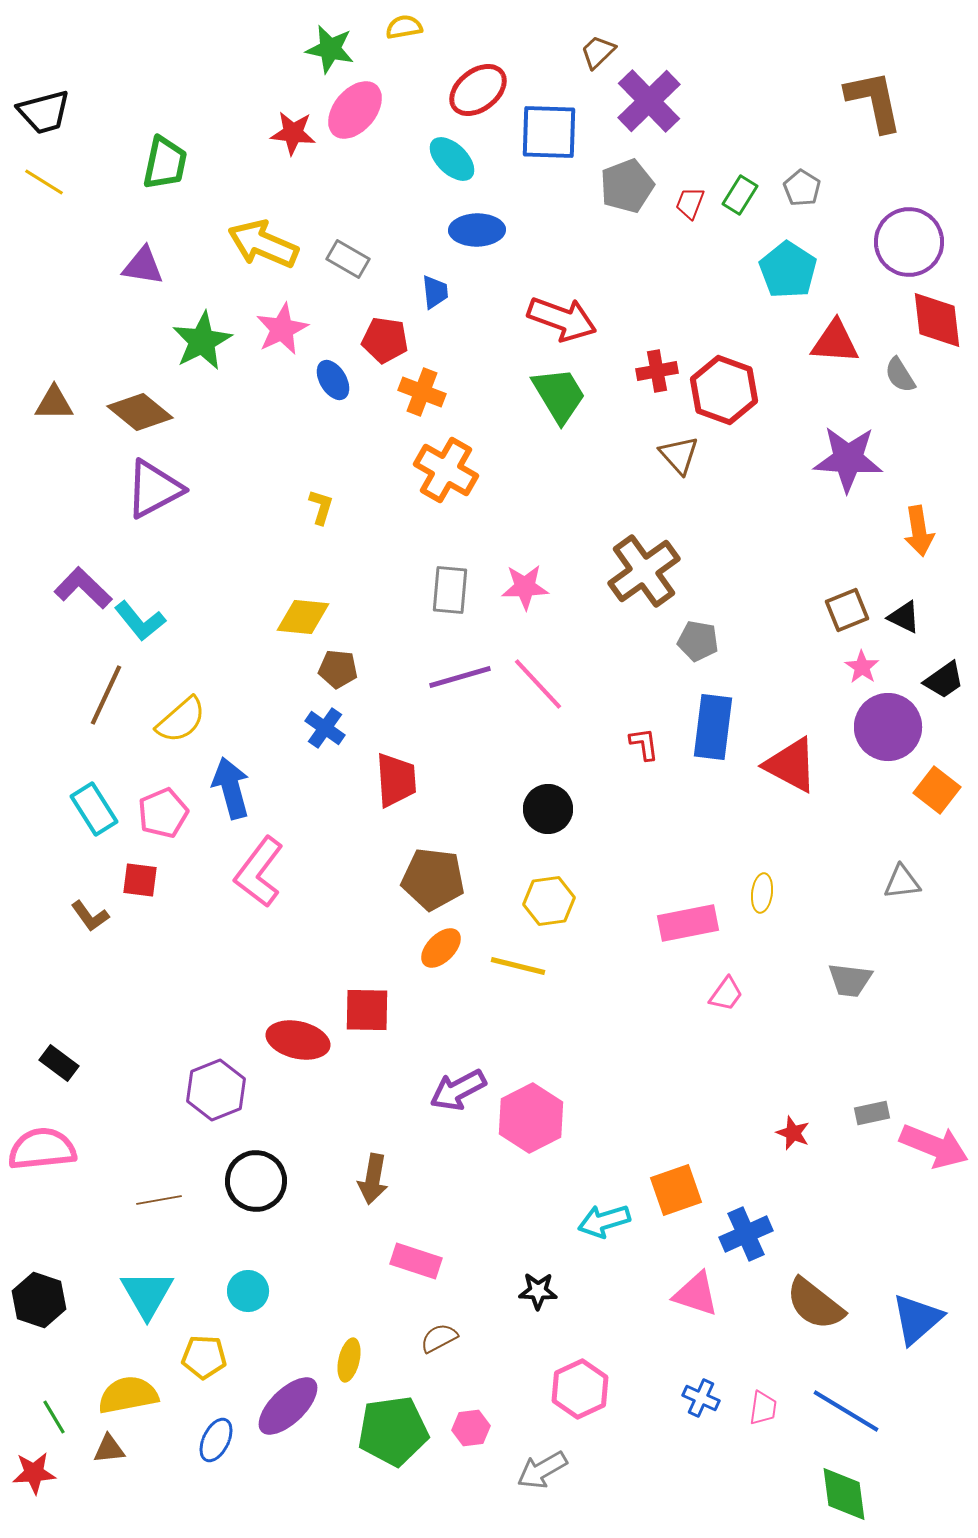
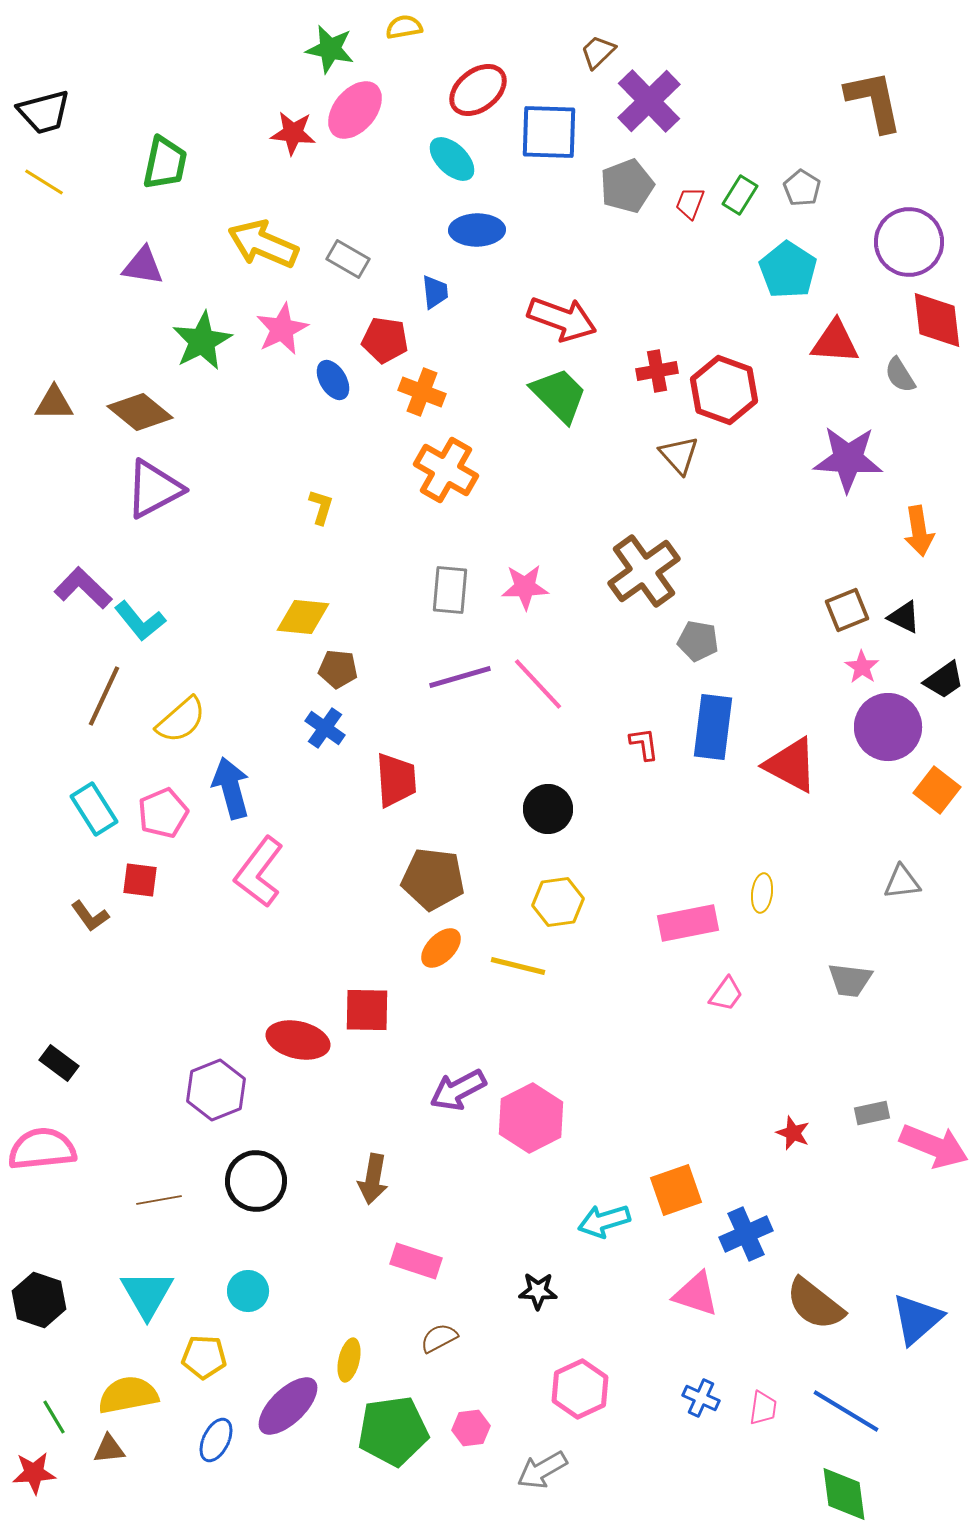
green trapezoid at (559, 395): rotated 14 degrees counterclockwise
brown line at (106, 695): moved 2 px left, 1 px down
yellow hexagon at (549, 901): moved 9 px right, 1 px down
